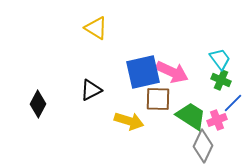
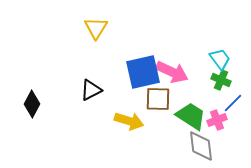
yellow triangle: rotated 30 degrees clockwise
black diamond: moved 6 px left
gray diamond: moved 2 px left; rotated 32 degrees counterclockwise
